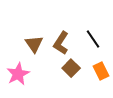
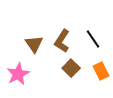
brown L-shape: moved 1 px right, 2 px up
